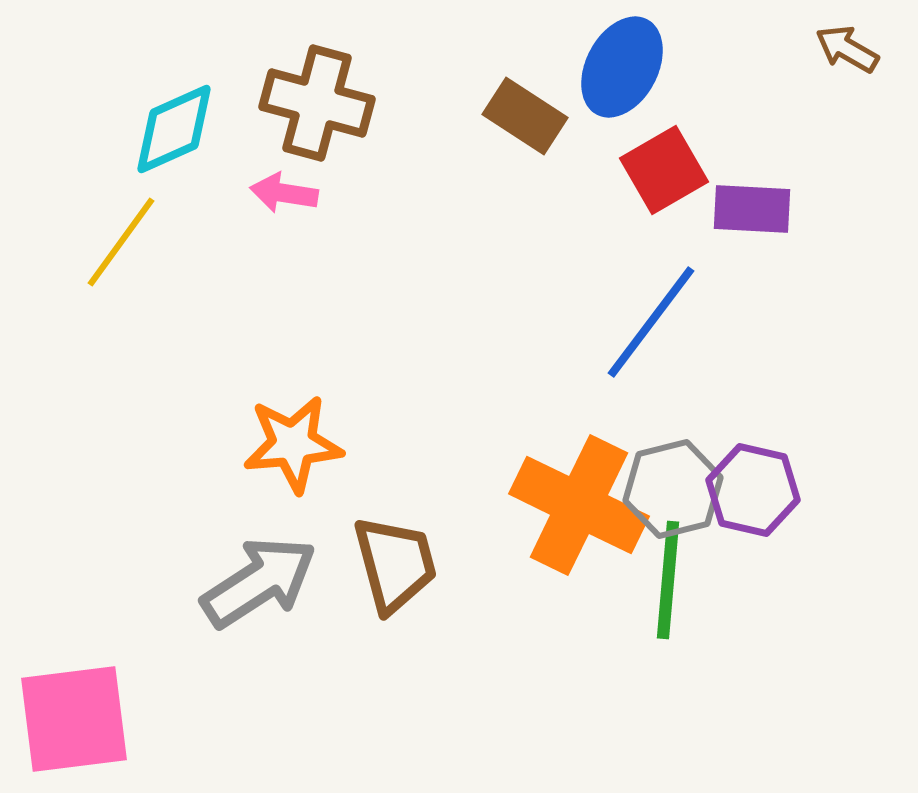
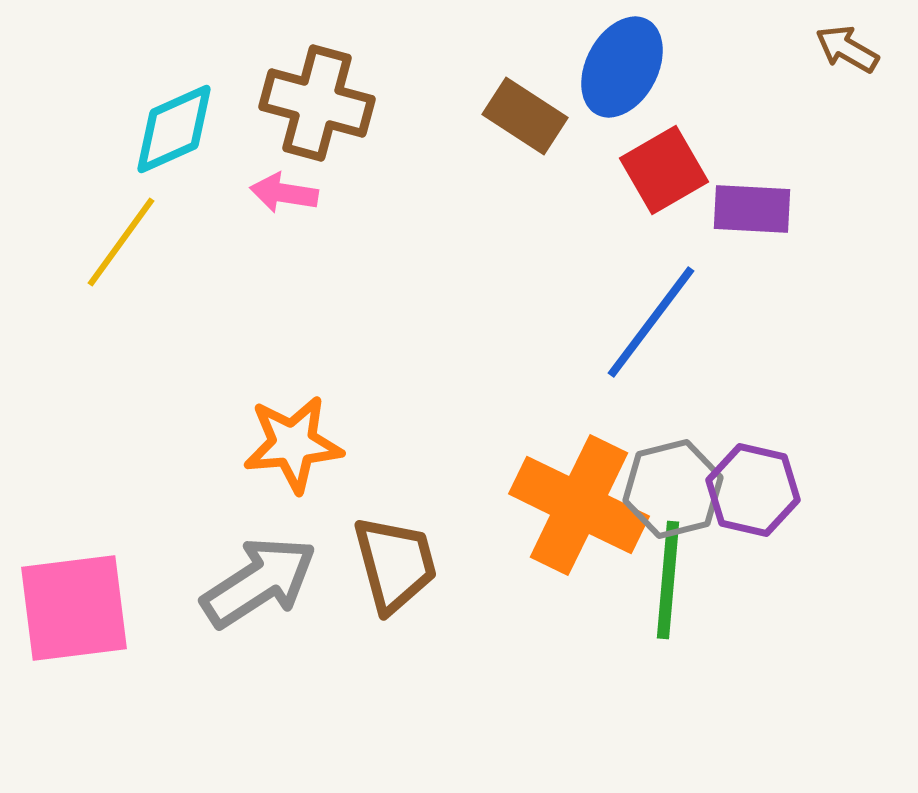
pink square: moved 111 px up
